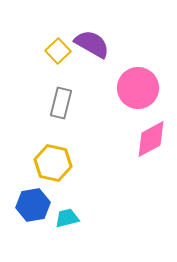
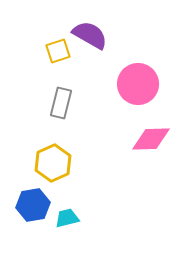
purple semicircle: moved 2 px left, 9 px up
yellow square: rotated 25 degrees clockwise
pink circle: moved 4 px up
pink diamond: rotated 27 degrees clockwise
yellow hexagon: rotated 24 degrees clockwise
